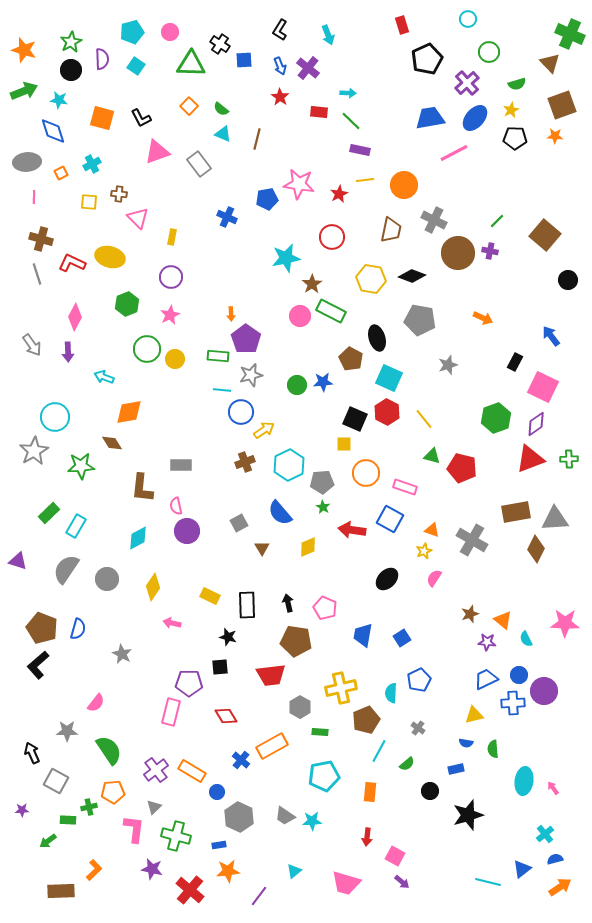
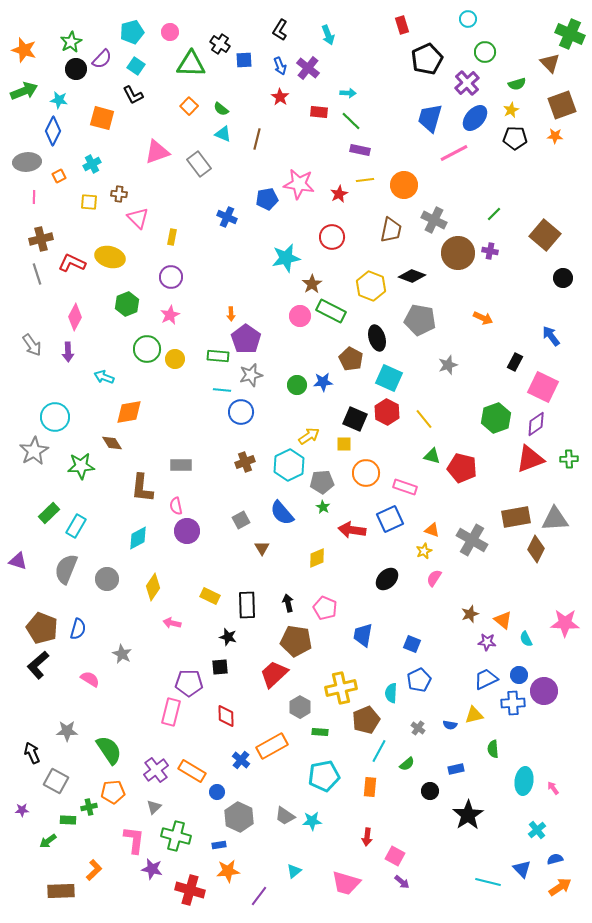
green circle at (489, 52): moved 4 px left
purple semicircle at (102, 59): rotated 45 degrees clockwise
black circle at (71, 70): moved 5 px right, 1 px up
black L-shape at (141, 118): moved 8 px left, 23 px up
blue trapezoid at (430, 118): rotated 64 degrees counterclockwise
blue diamond at (53, 131): rotated 44 degrees clockwise
orange square at (61, 173): moved 2 px left, 3 px down
green line at (497, 221): moved 3 px left, 7 px up
brown cross at (41, 239): rotated 30 degrees counterclockwise
yellow hexagon at (371, 279): moved 7 px down; rotated 12 degrees clockwise
black circle at (568, 280): moved 5 px left, 2 px up
yellow arrow at (264, 430): moved 45 px right, 6 px down
brown rectangle at (516, 512): moved 5 px down
blue semicircle at (280, 513): moved 2 px right
blue square at (390, 519): rotated 36 degrees clockwise
gray square at (239, 523): moved 2 px right, 3 px up
yellow diamond at (308, 547): moved 9 px right, 11 px down
gray semicircle at (66, 569): rotated 12 degrees counterclockwise
blue square at (402, 638): moved 10 px right, 6 px down; rotated 36 degrees counterclockwise
red trapezoid at (271, 675): moved 3 px right, 1 px up; rotated 144 degrees clockwise
pink semicircle at (96, 703): moved 6 px left, 24 px up; rotated 96 degrees counterclockwise
red diamond at (226, 716): rotated 30 degrees clockwise
blue semicircle at (466, 743): moved 16 px left, 18 px up
orange rectangle at (370, 792): moved 5 px up
black star at (468, 815): rotated 16 degrees counterclockwise
pink L-shape at (134, 829): moved 11 px down
cyan cross at (545, 834): moved 8 px left, 4 px up
blue triangle at (522, 869): rotated 36 degrees counterclockwise
red cross at (190, 890): rotated 24 degrees counterclockwise
